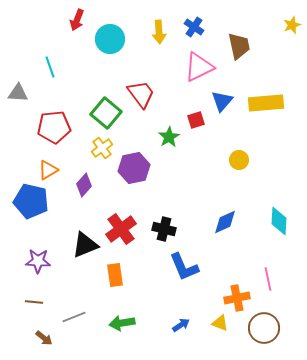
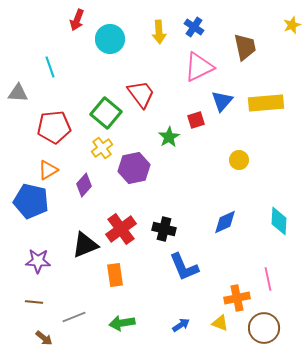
brown trapezoid: moved 6 px right, 1 px down
